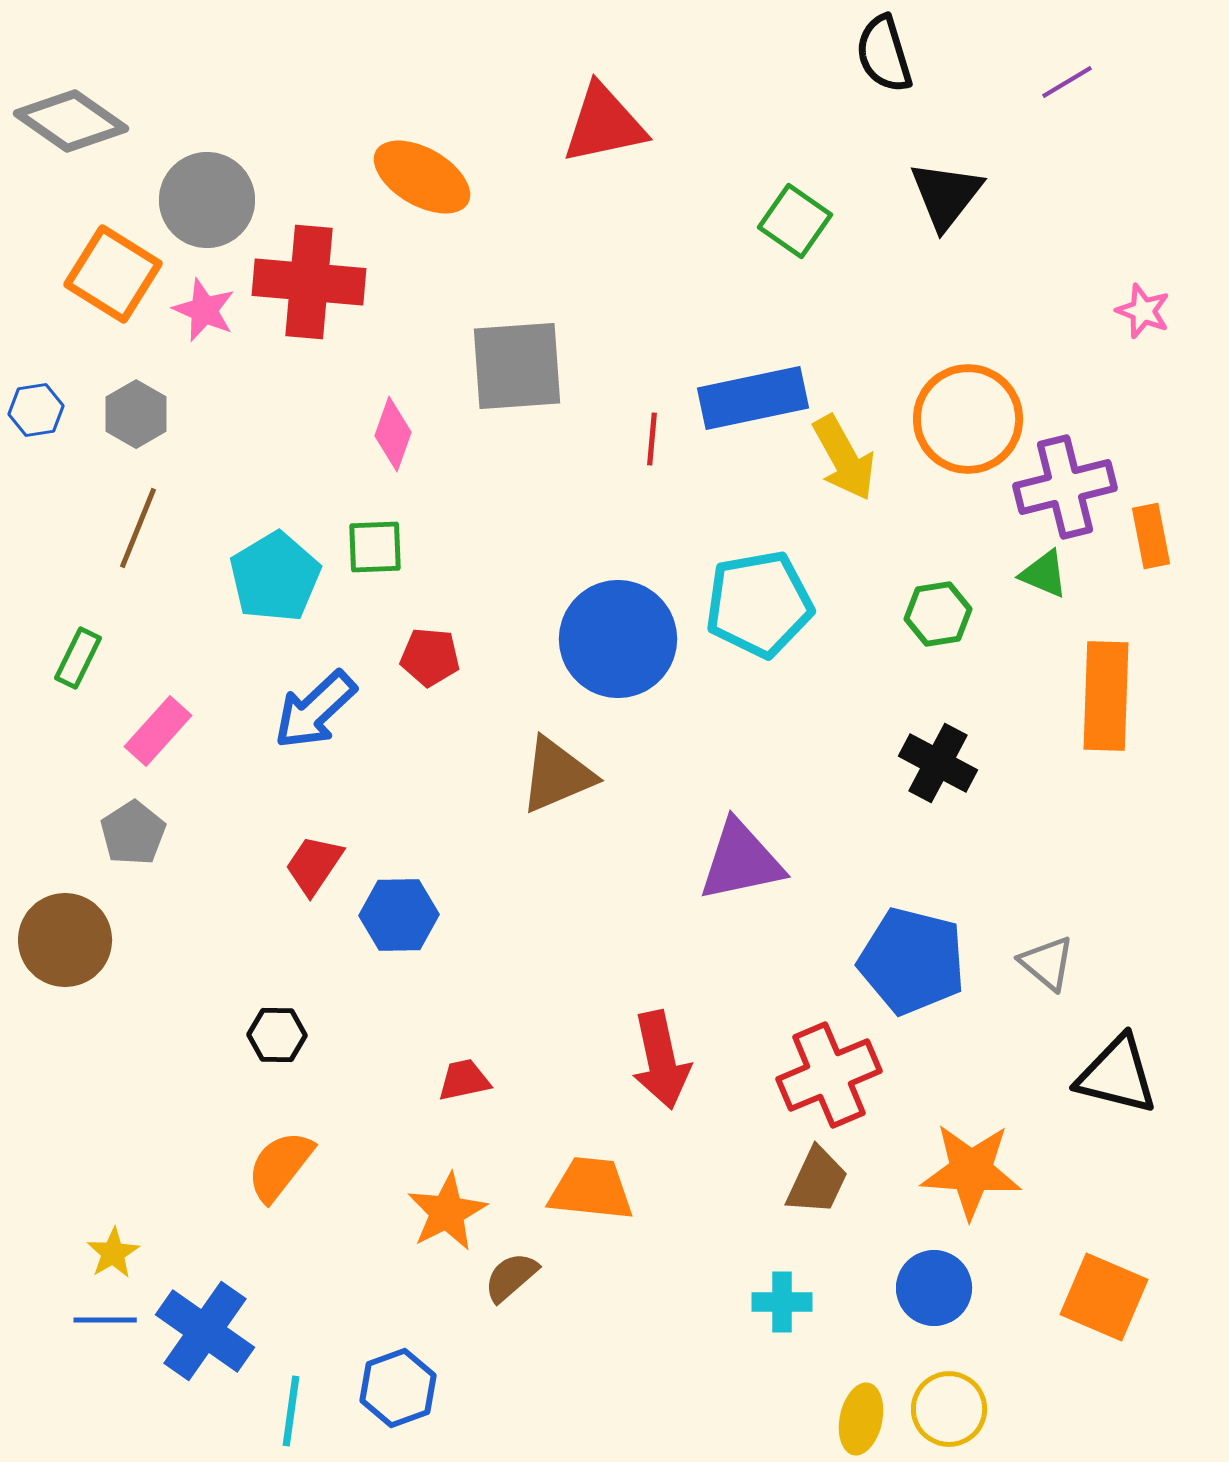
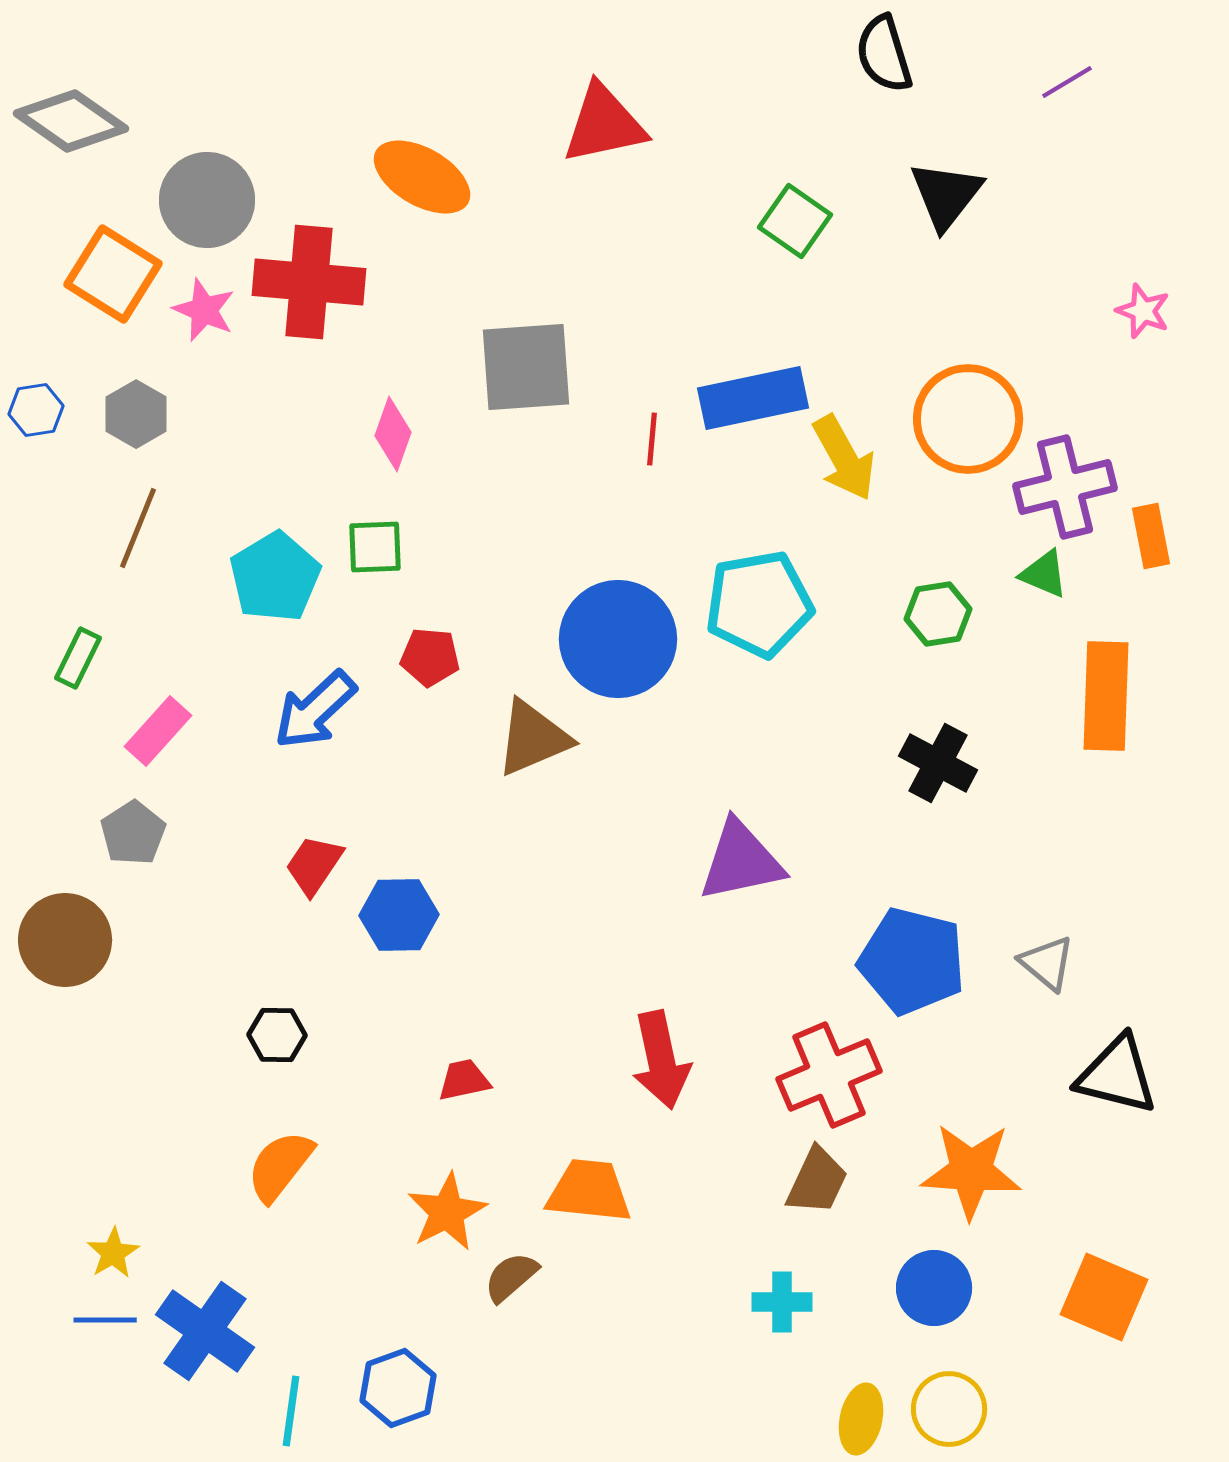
gray square at (517, 366): moved 9 px right, 1 px down
brown triangle at (557, 775): moved 24 px left, 37 px up
orange trapezoid at (591, 1189): moved 2 px left, 2 px down
